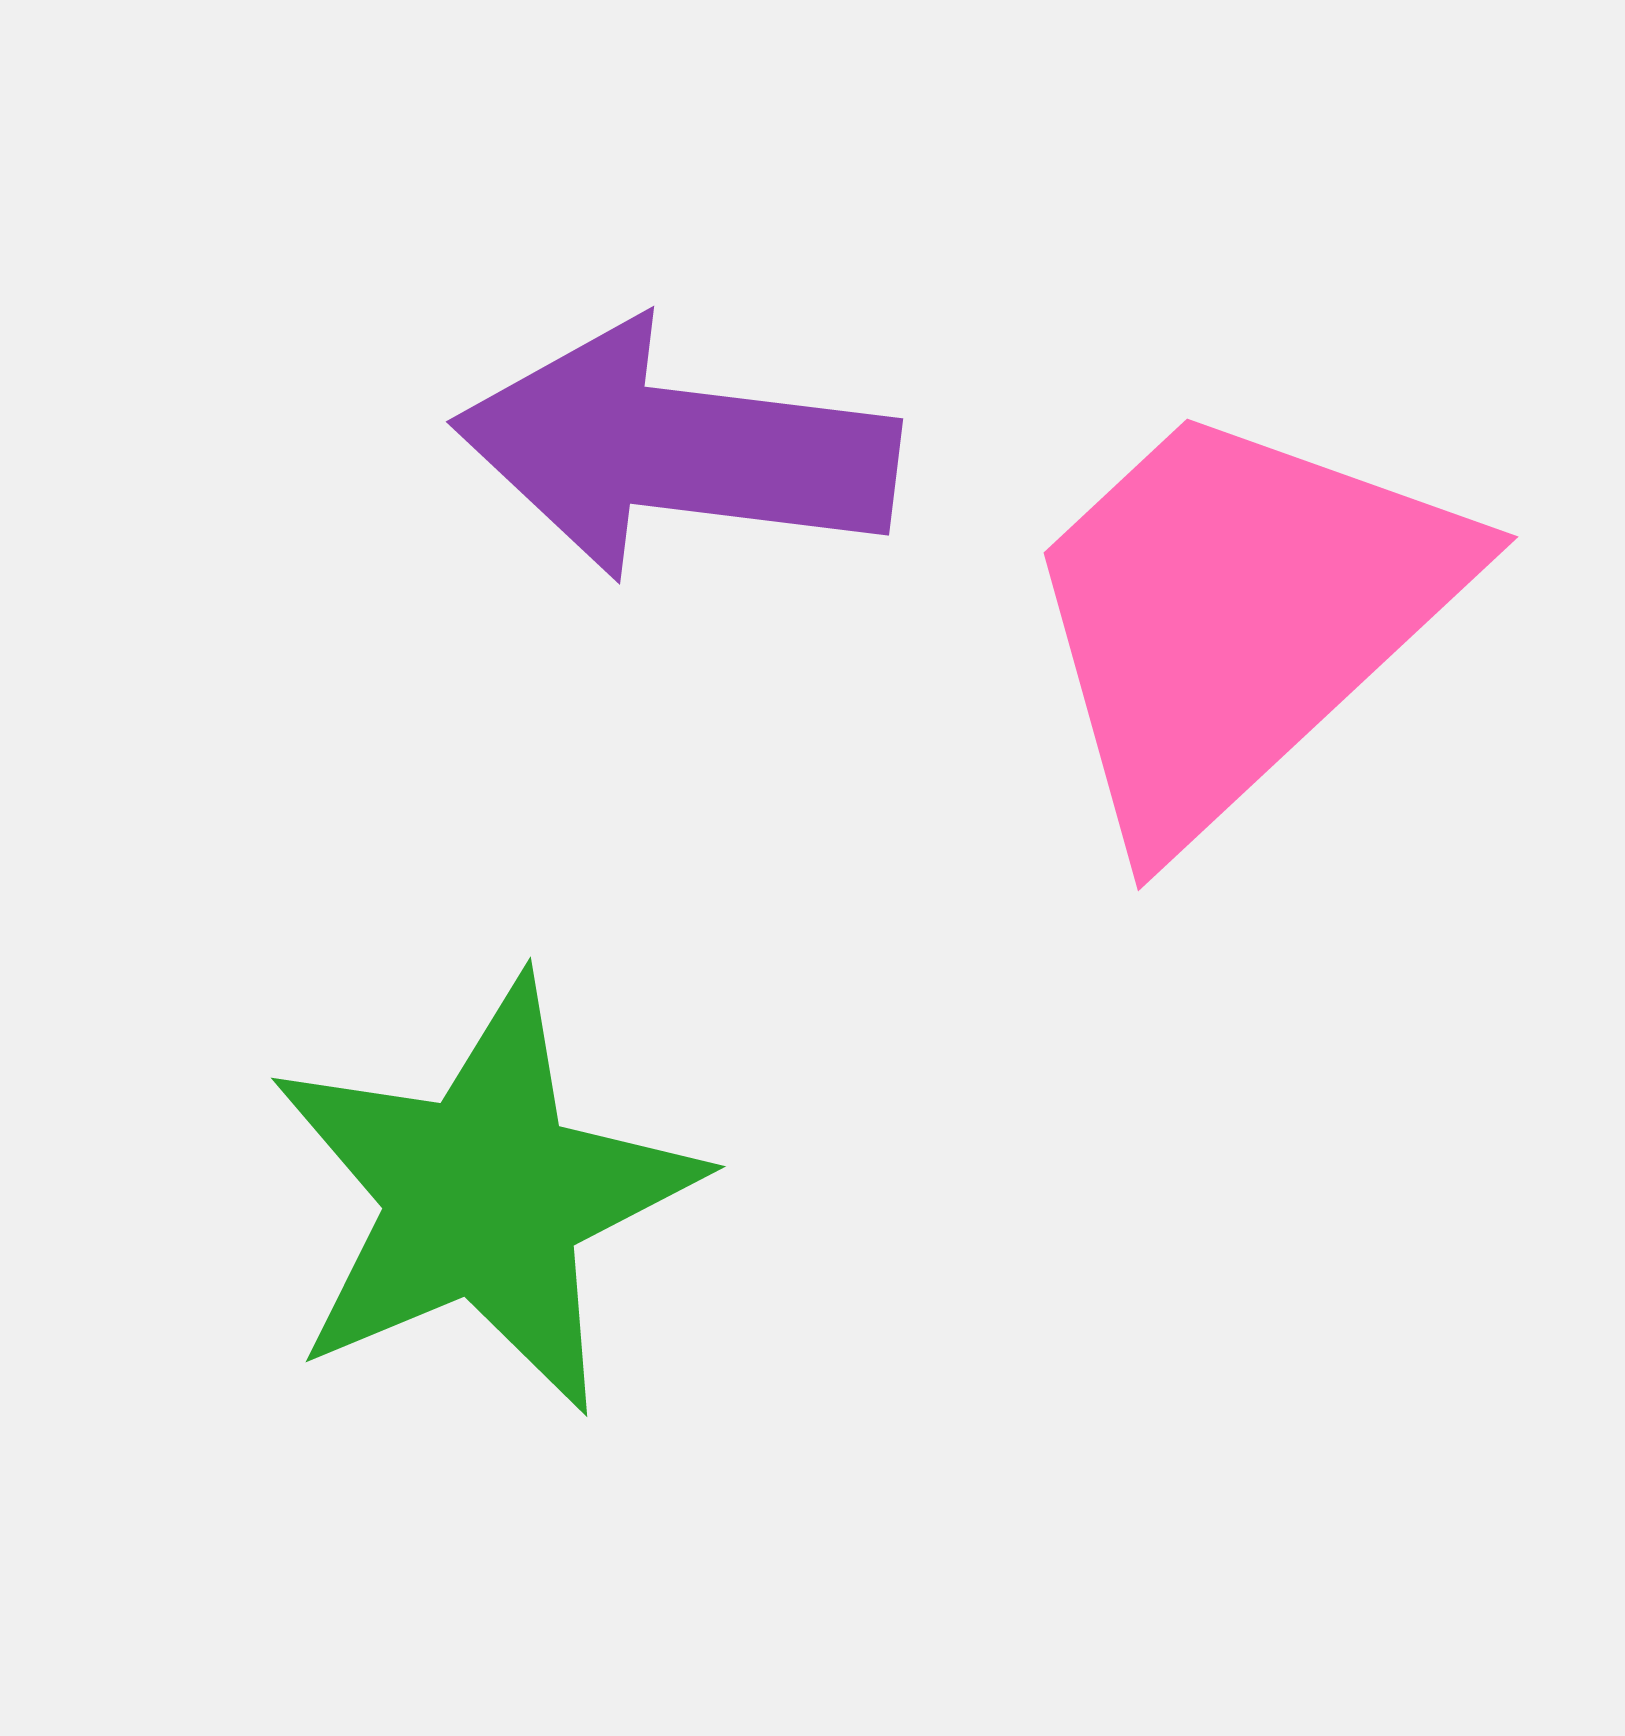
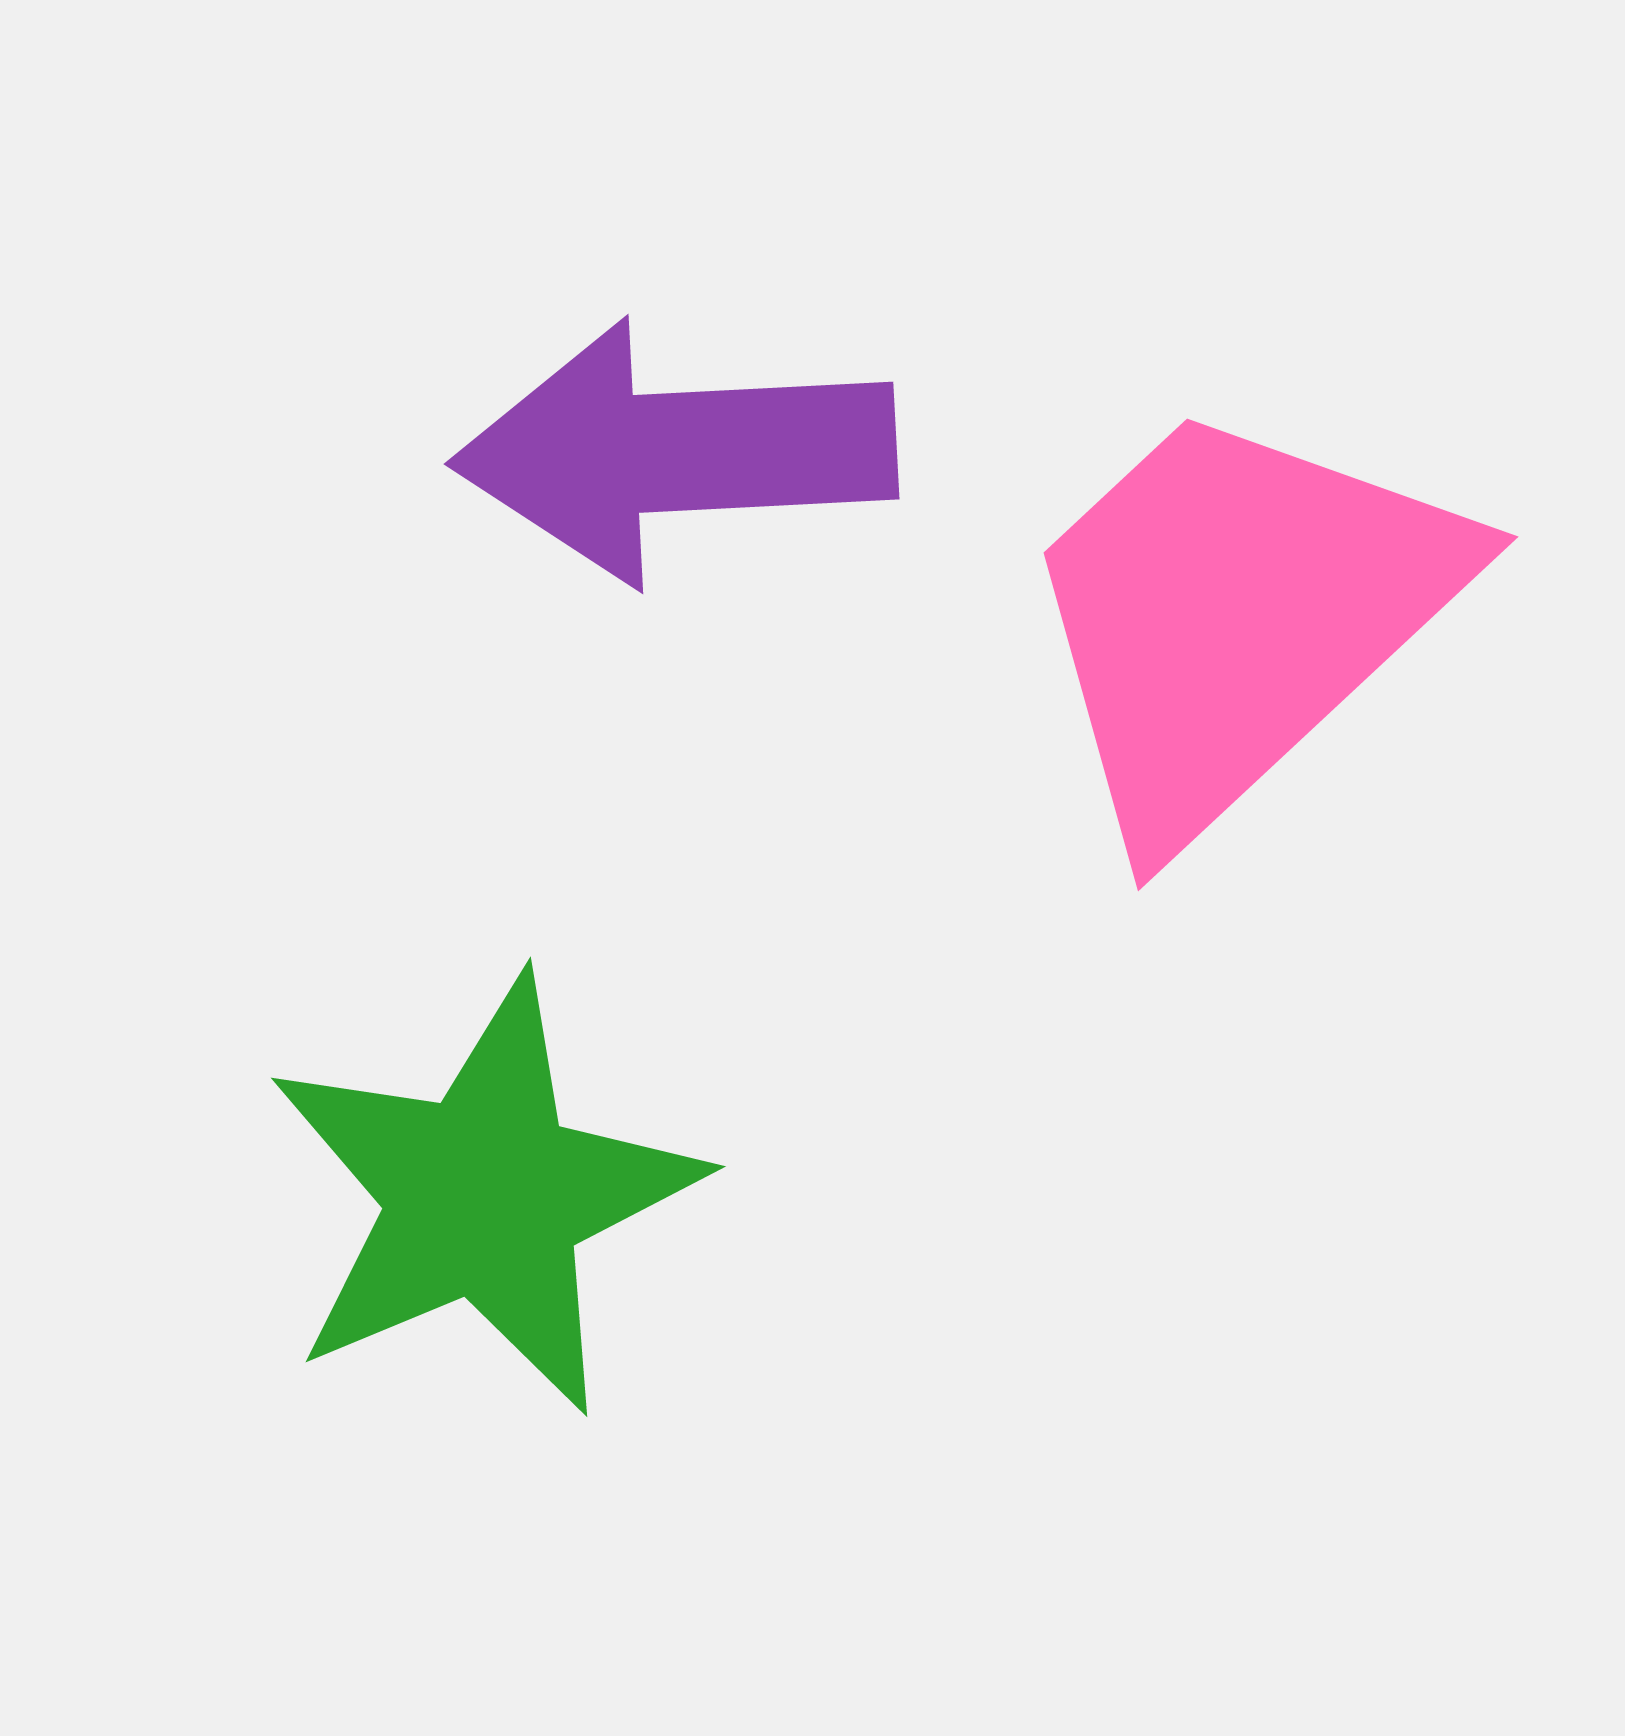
purple arrow: moved 1 px left, 2 px down; rotated 10 degrees counterclockwise
